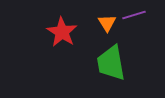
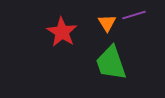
green trapezoid: rotated 9 degrees counterclockwise
